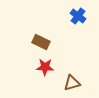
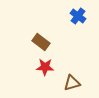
brown rectangle: rotated 12 degrees clockwise
